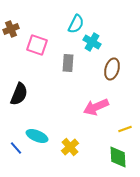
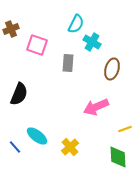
cyan ellipse: rotated 15 degrees clockwise
blue line: moved 1 px left, 1 px up
